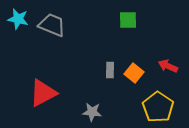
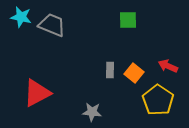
cyan star: moved 3 px right, 2 px up
red triangle: moved 6 px left
yellow pentagon: moved 7 px up
